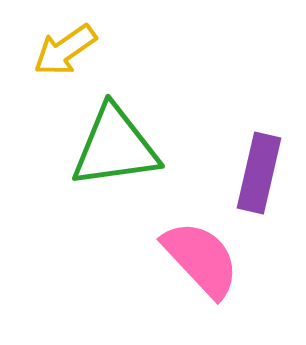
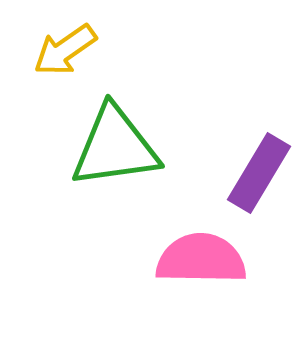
purple rectangle: rotated 18 degrees clockwise
pink semicircle: rotated 46 degrees counterclockwise
